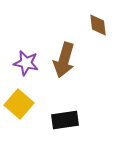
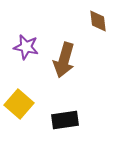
brown diamond: moved 4 px up
purple star: moved 16 px up
